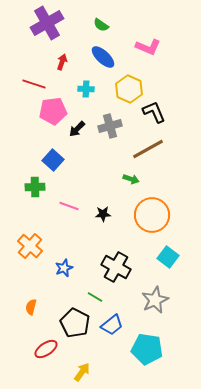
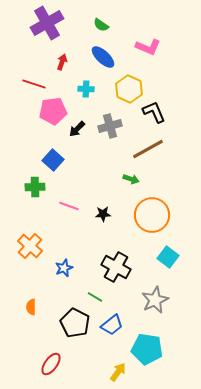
orange semicircle: rotated 14 degrees counterclockwise
red ellipse: moved 5 px right, 15 px down; rotated 20 degrees counterclockwise
yellow arrow: moved 36 px right
